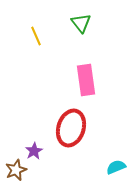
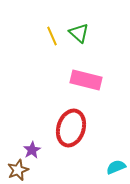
green triangle: moved 2 px left, 10 px down; rotated 10 degrees counterclockwise
yellow line: moved 16 px right
pink rectangle: rotated 68 degrees counterclockwise
purple star: moved 2 px left, 1 px up
brown star: moved 2 px right
